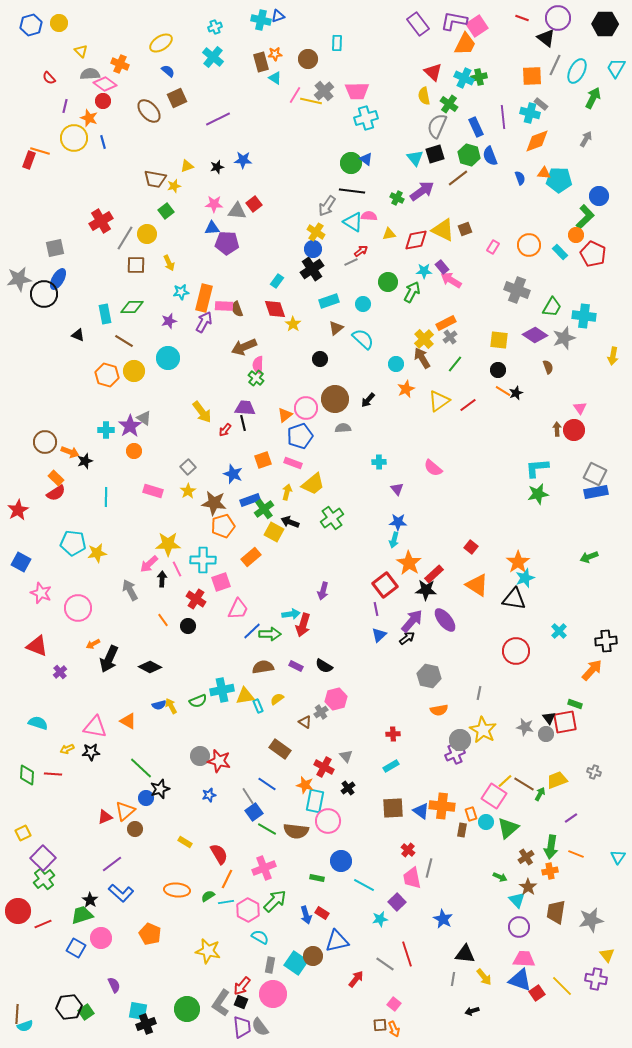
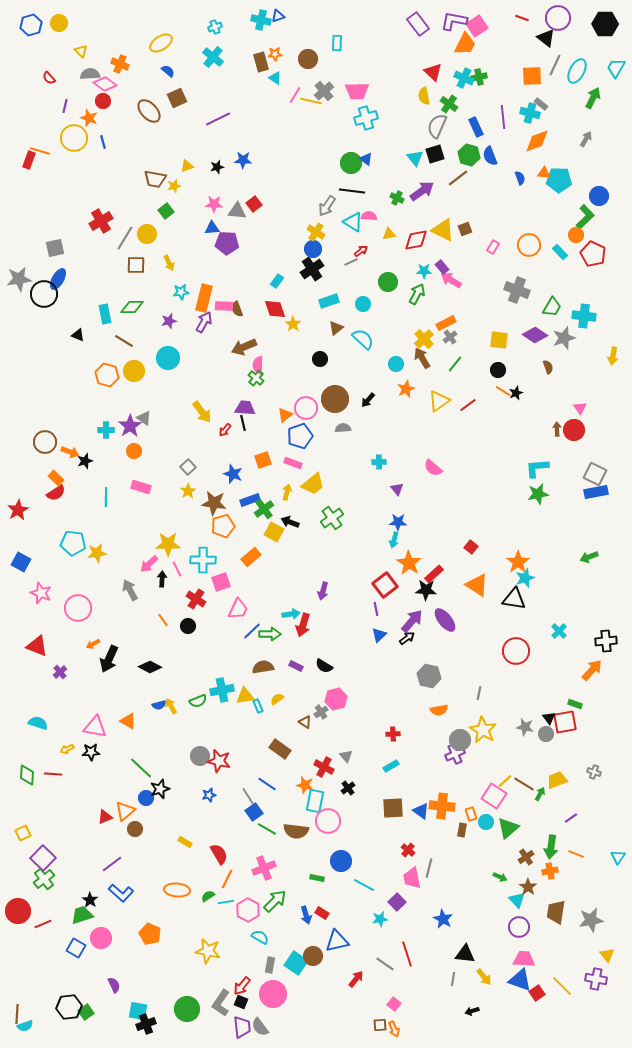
green arrow at (412, 292): moved 5 px right, 2 px down
pink rectangle at (153, 491): moved 12 px left, 4 px up
